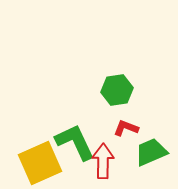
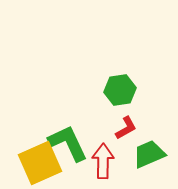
green hexagon: moved 3 px right
red L-shape: rotated 130 degrees clockwise
green L-shape: moved 7 px left, 1 px down
green trapezoid: moved 2 px left, 2 px down
